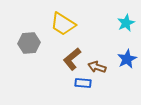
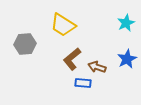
yellow trapezoid: moved 1 px down
gray hexagon: moved 4 px left, 1 px down
